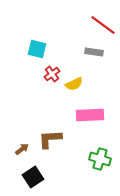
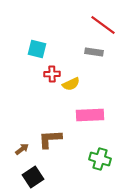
red cross: rotated 35 degrees clockwise
yellow semicircle: moved 3 px left
